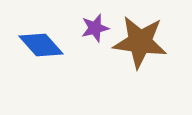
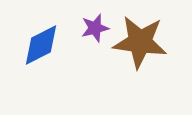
blue diamond: rotated 75 degrees counterclockwise
